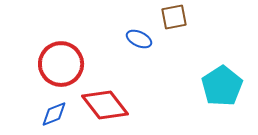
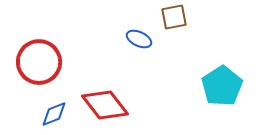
red circle: moved 22 px left, 2 px up
